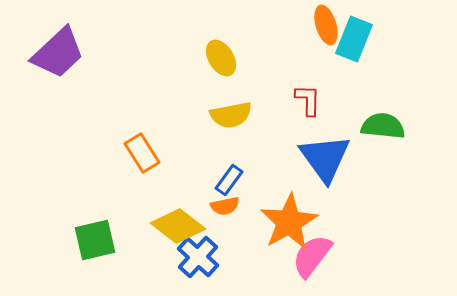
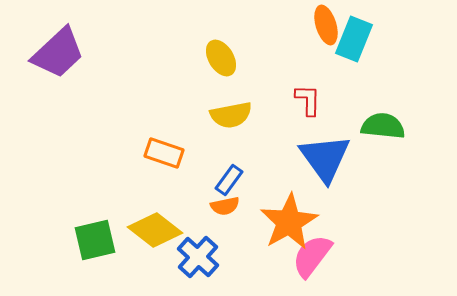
orange rectangle: moved 22 px right; rotated 39 degrees counterclockwise
yellow diamond: moved 23 px left, 4 px down
